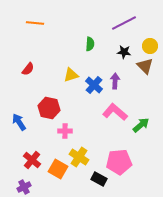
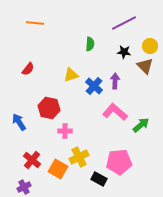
blue cross: moved 1 px down
yellow cross: rotated 30 degrees clockwise
